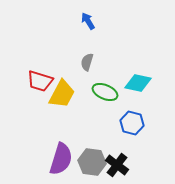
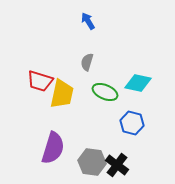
yellow trapezoid: rotated 16 degrees counterclockwise
purple semicircle: moved 8 px left, 11 px up
